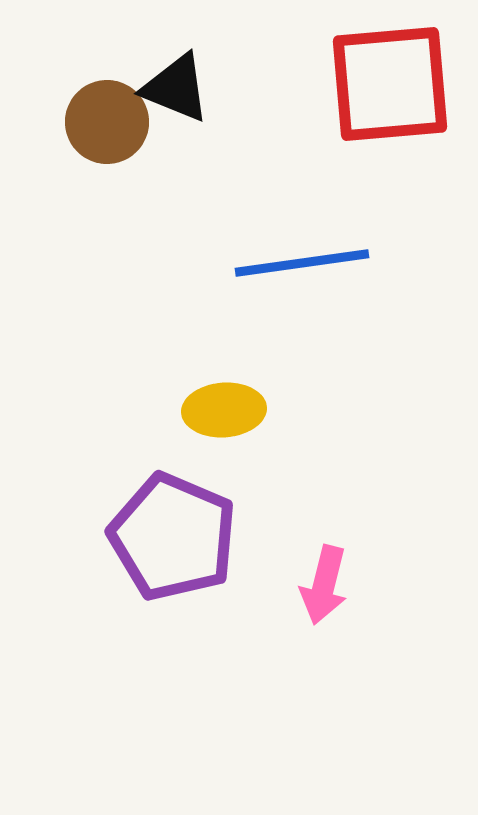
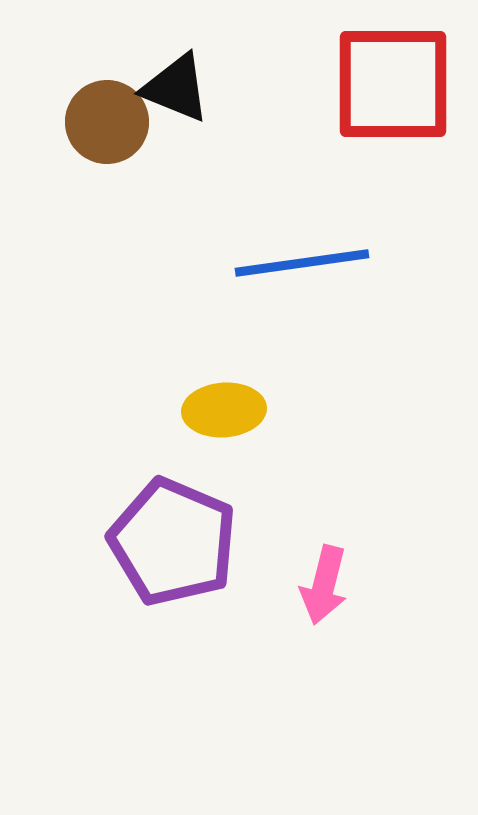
red square: moved 3 px right; rotated 5 degrees clockwise
purple pentagon: moved 5 px down
